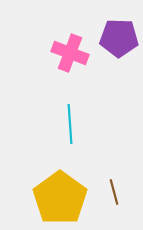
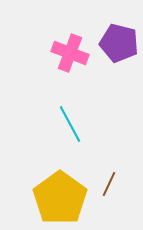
purple pentagon: moved 5 px down; rotated 12 degrees clockwise
cyan line: rotated 24 degrees counterclockwise
brown line: moved 5 px left, 8 px up; rotated 40 degrees clockwise
